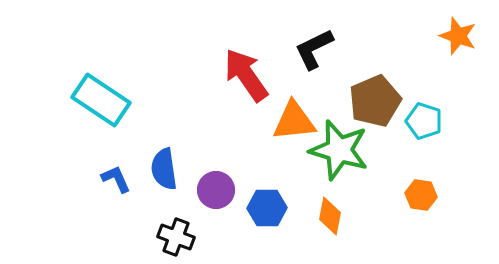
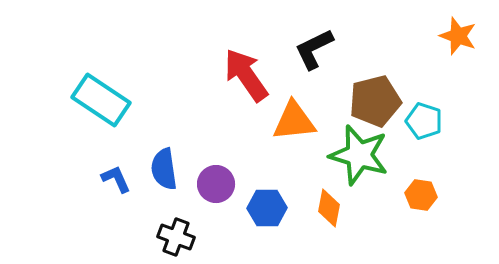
brown pentagon: rotated 9 degrees clockwise
green star: moved 20 px right, 5 px down
purple circle: moved 6 px up
orange diamond: moved 1 px left, 8 px up
